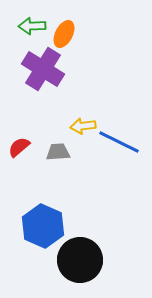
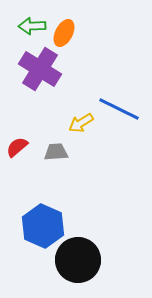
orange ellipse: moved 1 px up
purple cross: moved 3 px left
yellow arrow: moved 2 px left, 3 px up; rotated 25 degrees counterclockwise
blue line: moved 33 px up
red semicircle: moved 2 px left
gray trapezoid: moved 2 px left
black circle: moved 2 px left
